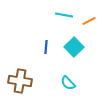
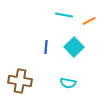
cyan semicircle: rotated 35 degrees counterclockwise
